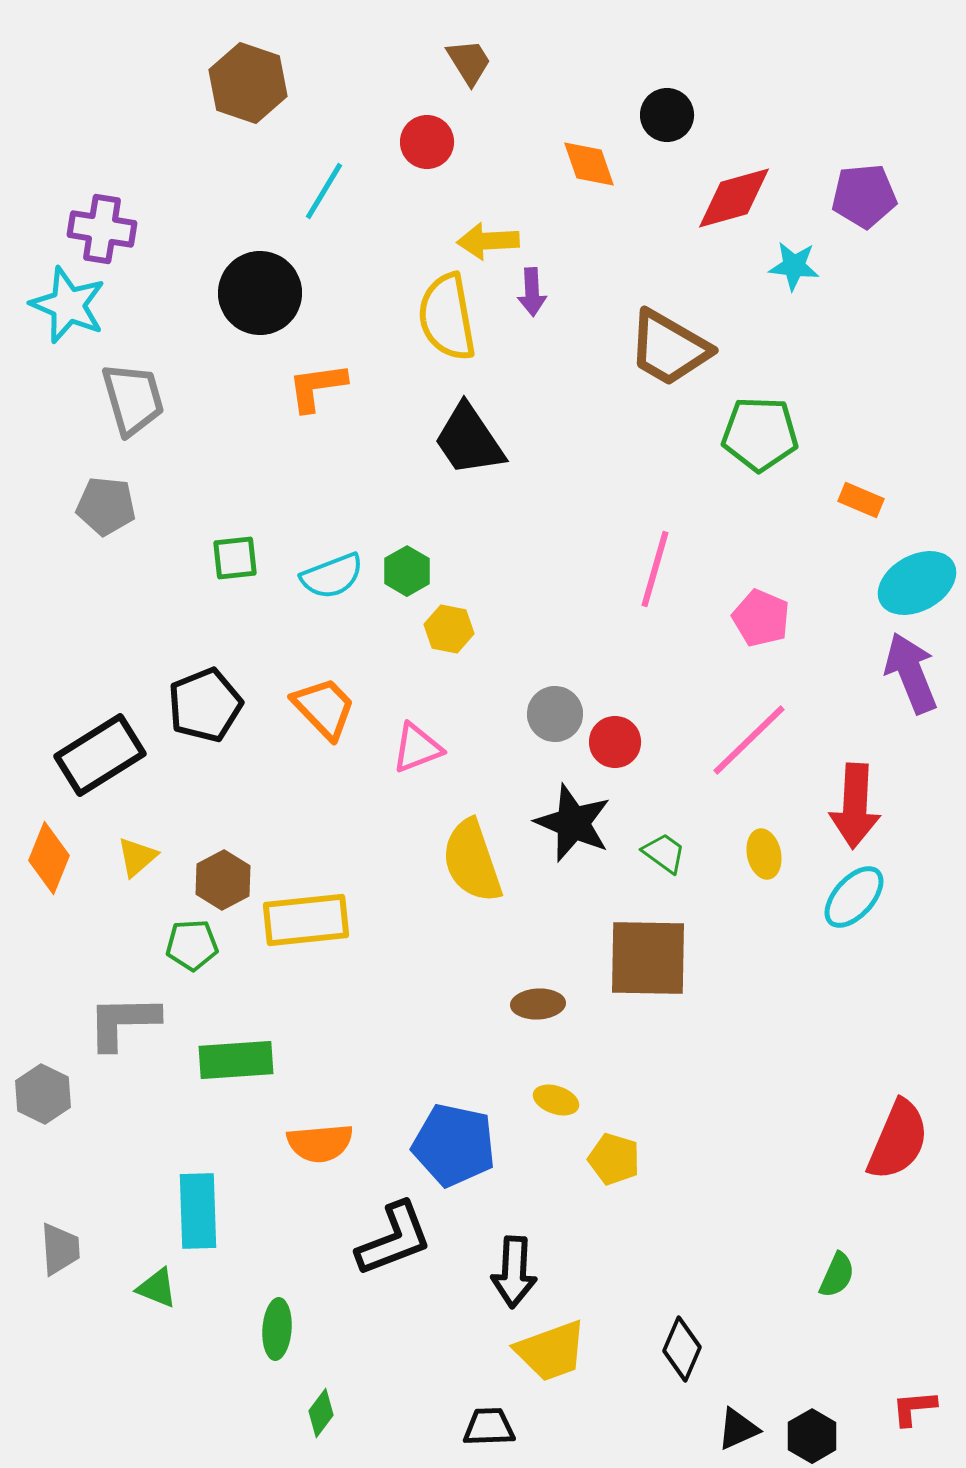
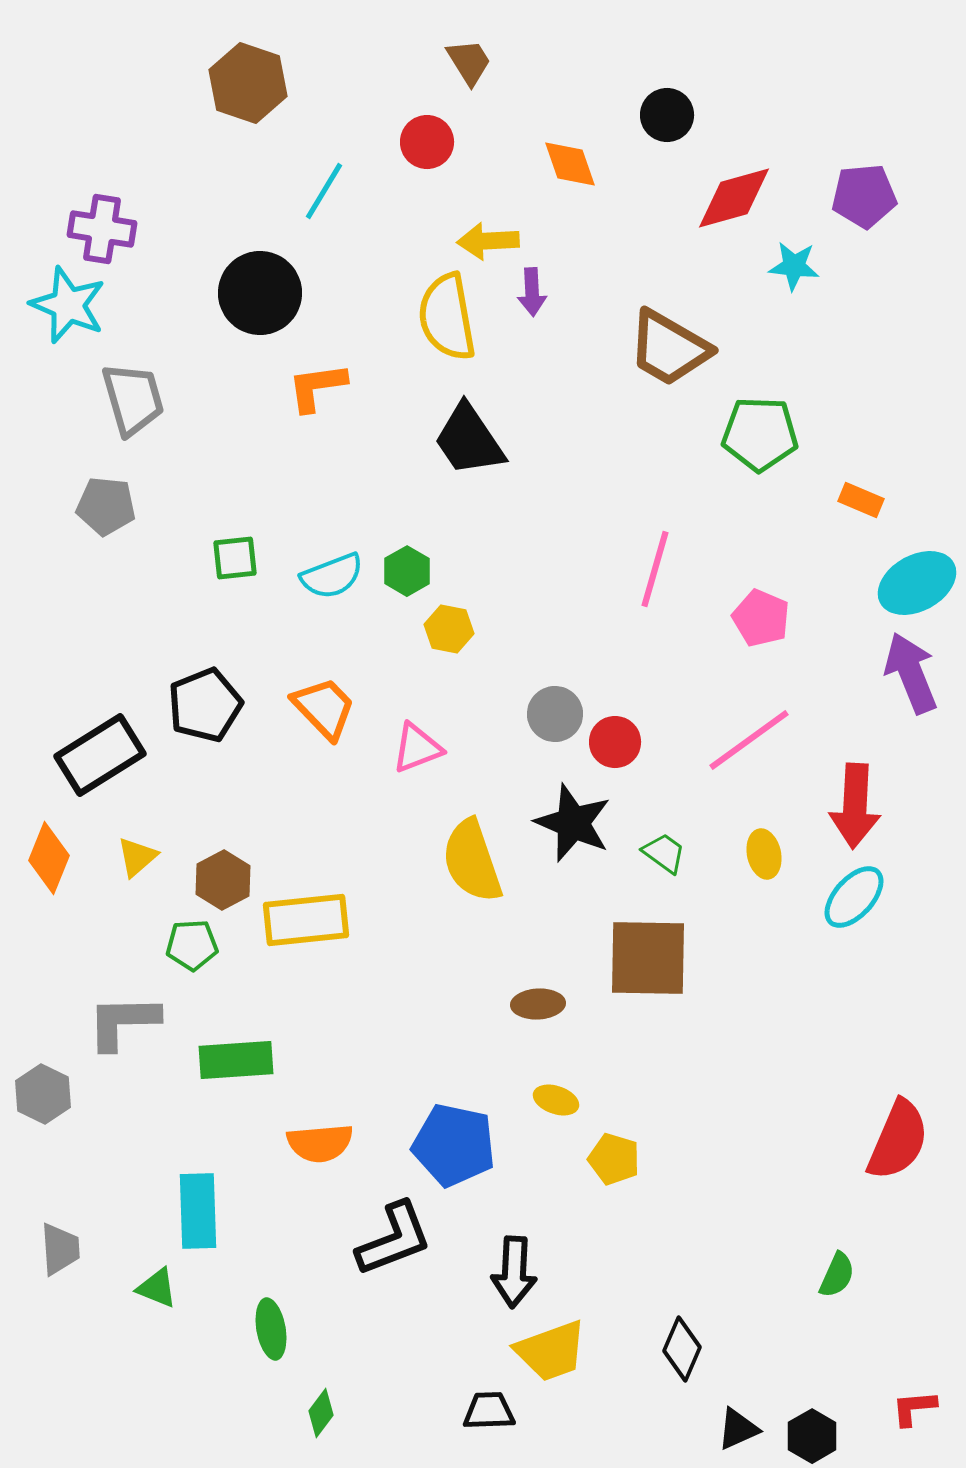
orange diamond at (589, 164): moved 19 px left
pink line at (749, 740): rotated 8 degrees clockwise
green ellipse at (277, 1329): moved 6 px left; rotated 14 degrees counterclockwise
black trapezoid at (489, 1427): moved 16 px up
